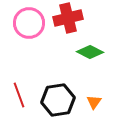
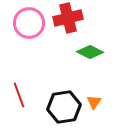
black hexagon: moved 6 px right, 7 px down
